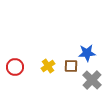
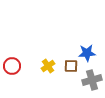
red circle: moved 3 px left, 1 px up
gray cross: rotated 30 degrees clockwise
